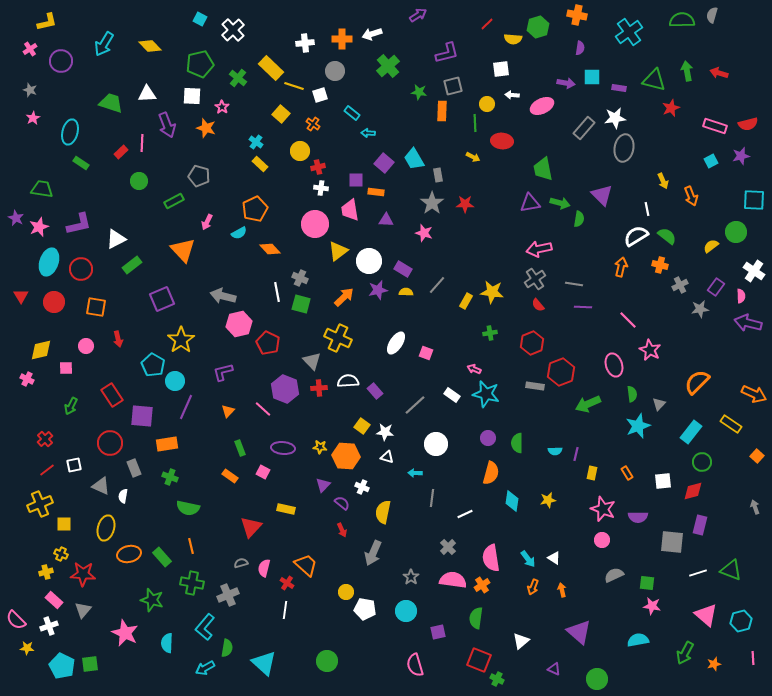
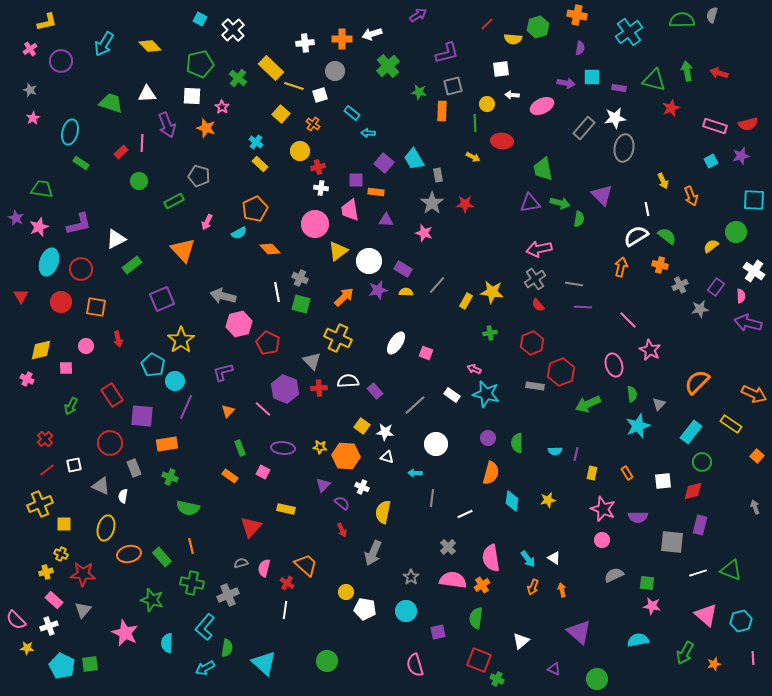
red circle at (54, 302): moved 7 px right
